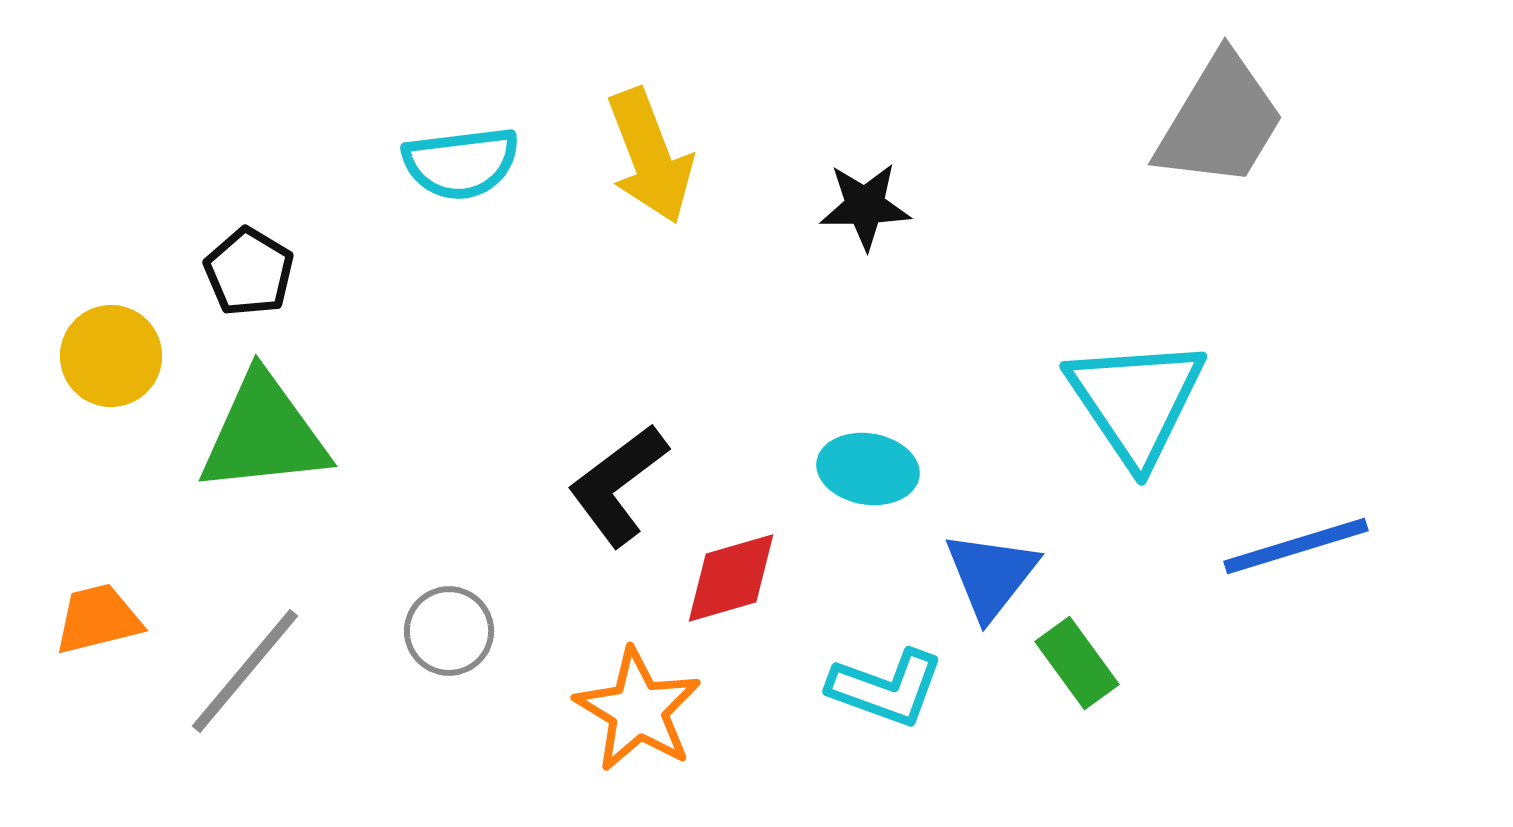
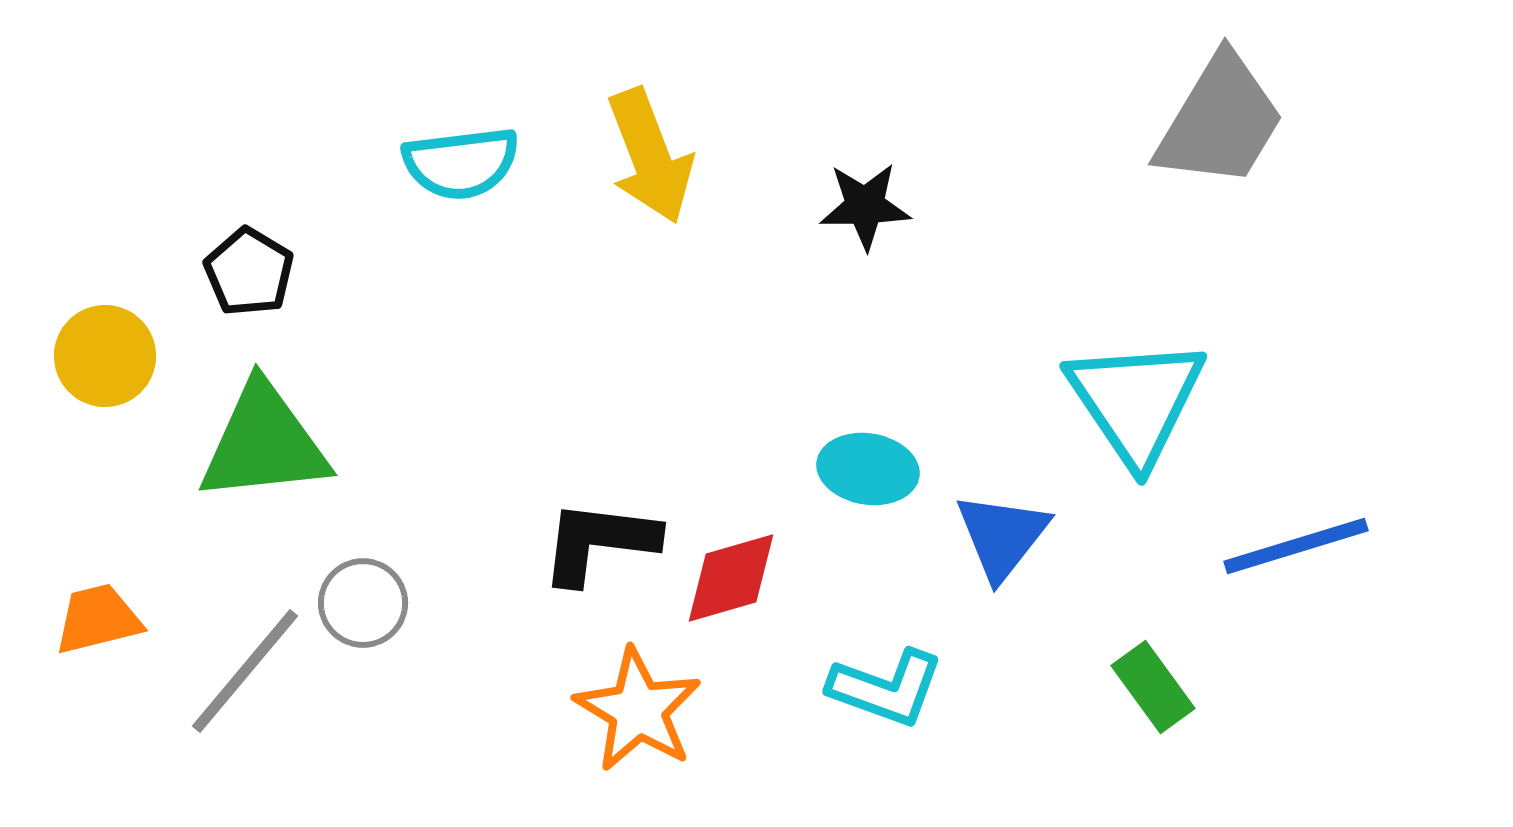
yellow circle: moved 6 px left
green triangle: moved 9 px down
black L-shape: moved 19 px left, 57 px down; rotated 44 degrees clockwise
blue triangle: moved 11 px right, 39 px up
gray circle: moved 86 px left, 28 px up
green rectangle: moved 76 px right, 24 px down
